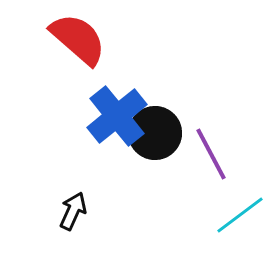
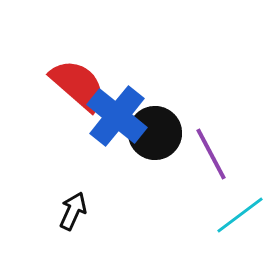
red semicircle: moved 46 px down
blue cross: rotated 12 degrees counterclockwise
